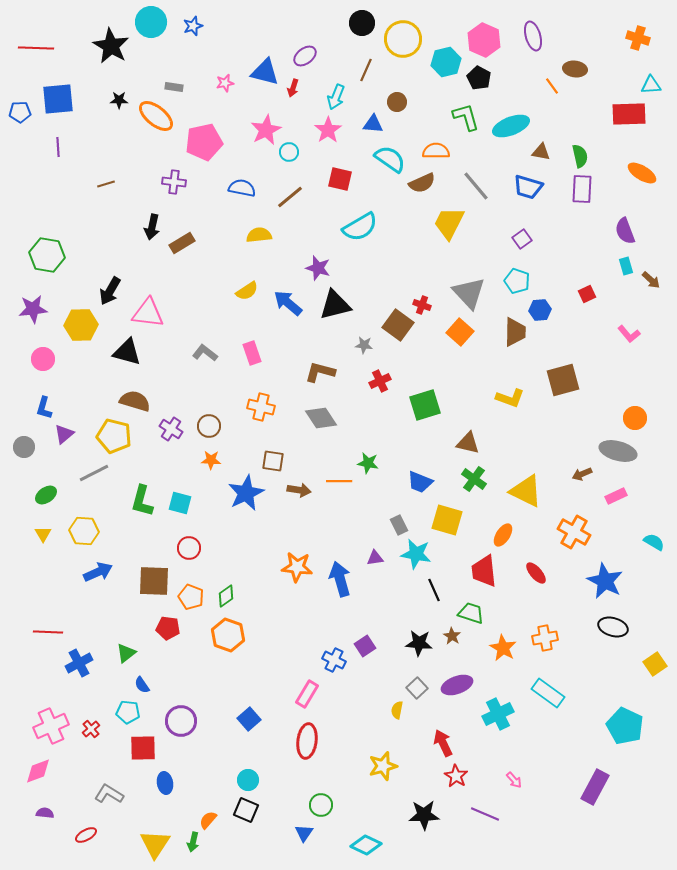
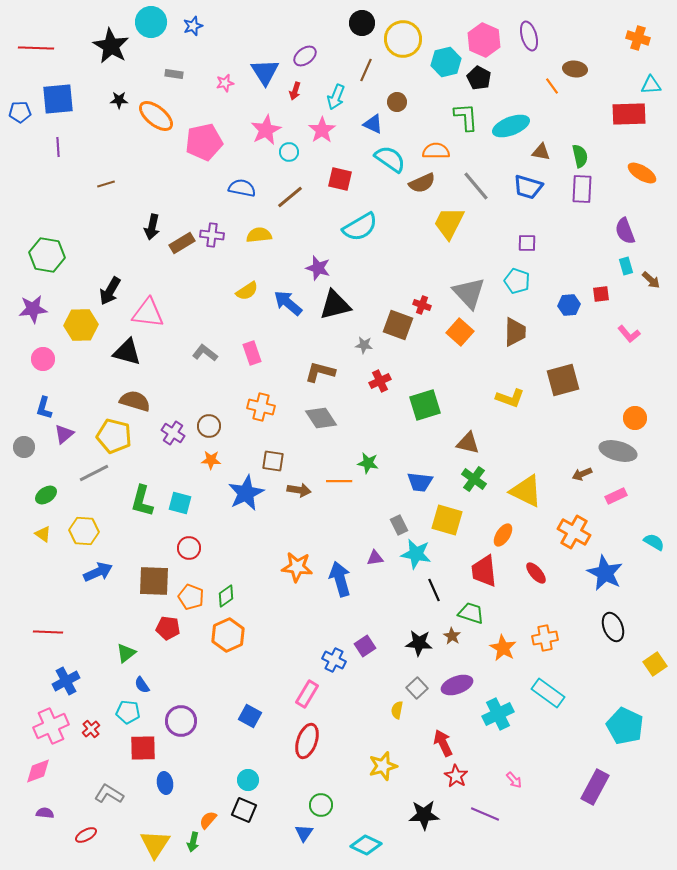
purple ellipse at (533, 36): moved 4 px left
blue triangle at (265, 72): rotated 44 degrees clockwise
gray rectangle at (174, 87): moved 13 px up
red arrow at (293, 88): moved 2 px right, 3 px down
green L-shape at (466, 117): rotated 12 degrees clockwise
blue triangle at (373, 124): rotated 20 degrees clockwise
pink star at (328, 130): moved 6 px left
purple cross at (174, 182): moved 38 px right, 53 px down
purple square at (522, 239): moved 5 px right, 4 px down; rotated 36 degrees clockwise
red square at (587, 294): moved 14 px right; rotated 18 degrees clockwise
blue hexagon at (540, 310): moved 29 px right, 5 px up
brown square at (398, 325): rotated 16 degrees counterclockwise
purple cross at (171, 429): moved 2 px right, 4 px down
blue trapezoid at (420, 482): rotated 16 degrees counterclockwise
yellow triangle at (43, 534): rotated 24 degrees counterclockwise
blue star at (605, 581): moved 8 px up
black ellipse at (613, 627): rotated 52 degrees clockwise
orange hexagon at (228, 635): rotated 16 degrees clockwise
blue cross at (79, 663): moved 13 px left, 18 px down
blue square at (249, 719): moved 1 px right, 3 px up; rotated 20 degrees counterclockwise
red ellipse at (307, 741): rotated 12 degrees clockwise
black square at (246, 810): moved 2 px left
